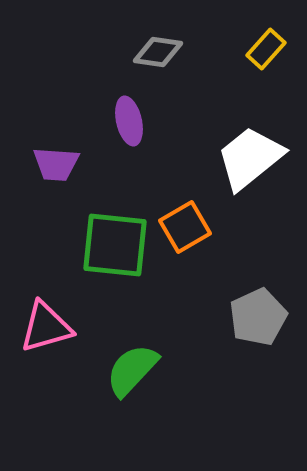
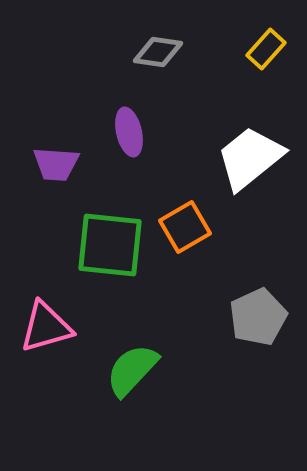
purple ellipse: moved 11 px down
green square: moved 5 px left
